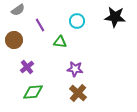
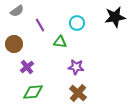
gray semicircle: moved 1 px left, 1 px down
black star: rotated 15 degrees counterclockwise
cyan circle: moved 2 px down
brown circle: moved 4 px down
purple star: moved 1 px right, 2 px up
